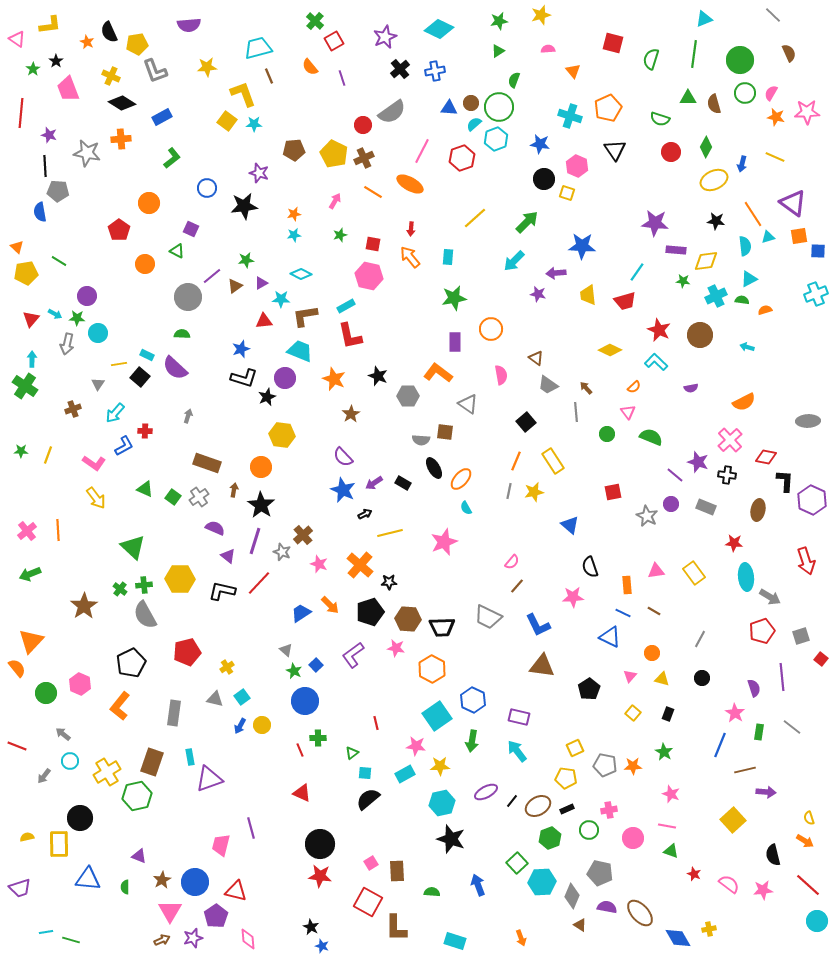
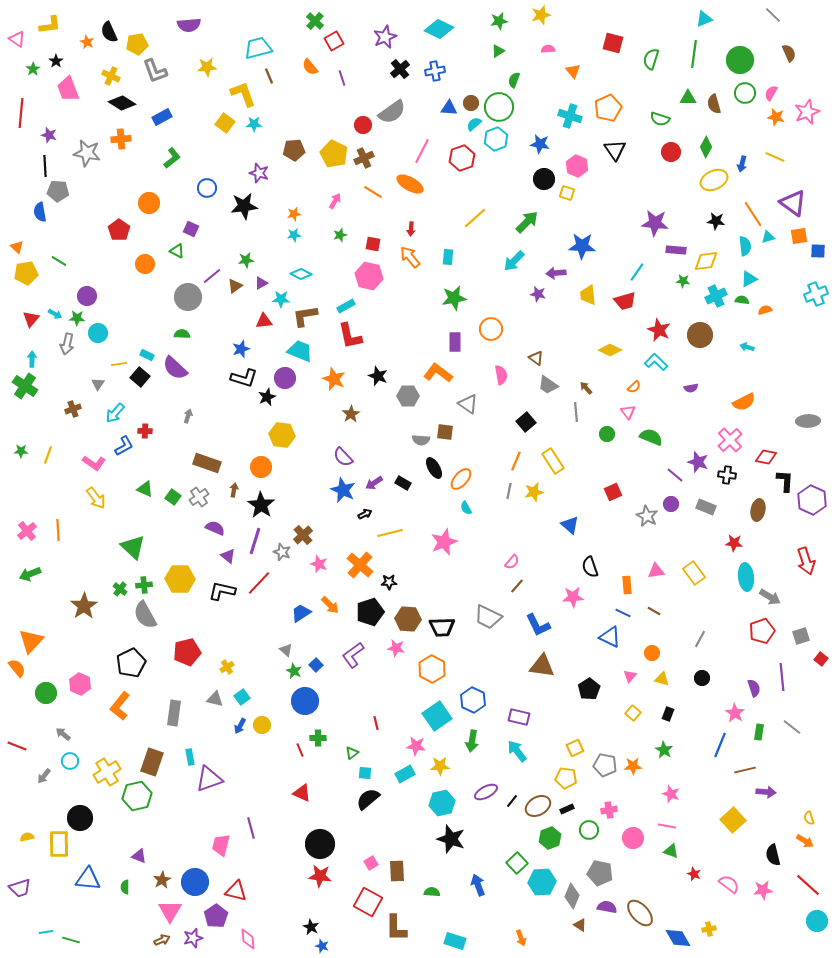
pink star at (807, 112): rotated 20 degrees counterclockwise
yellow square at (227, 121): moved 2 px left, 2 px down
red square at (613, 492): rotated 12 degrees counterclockwise
green star at (664, 752): moved 2 px up
